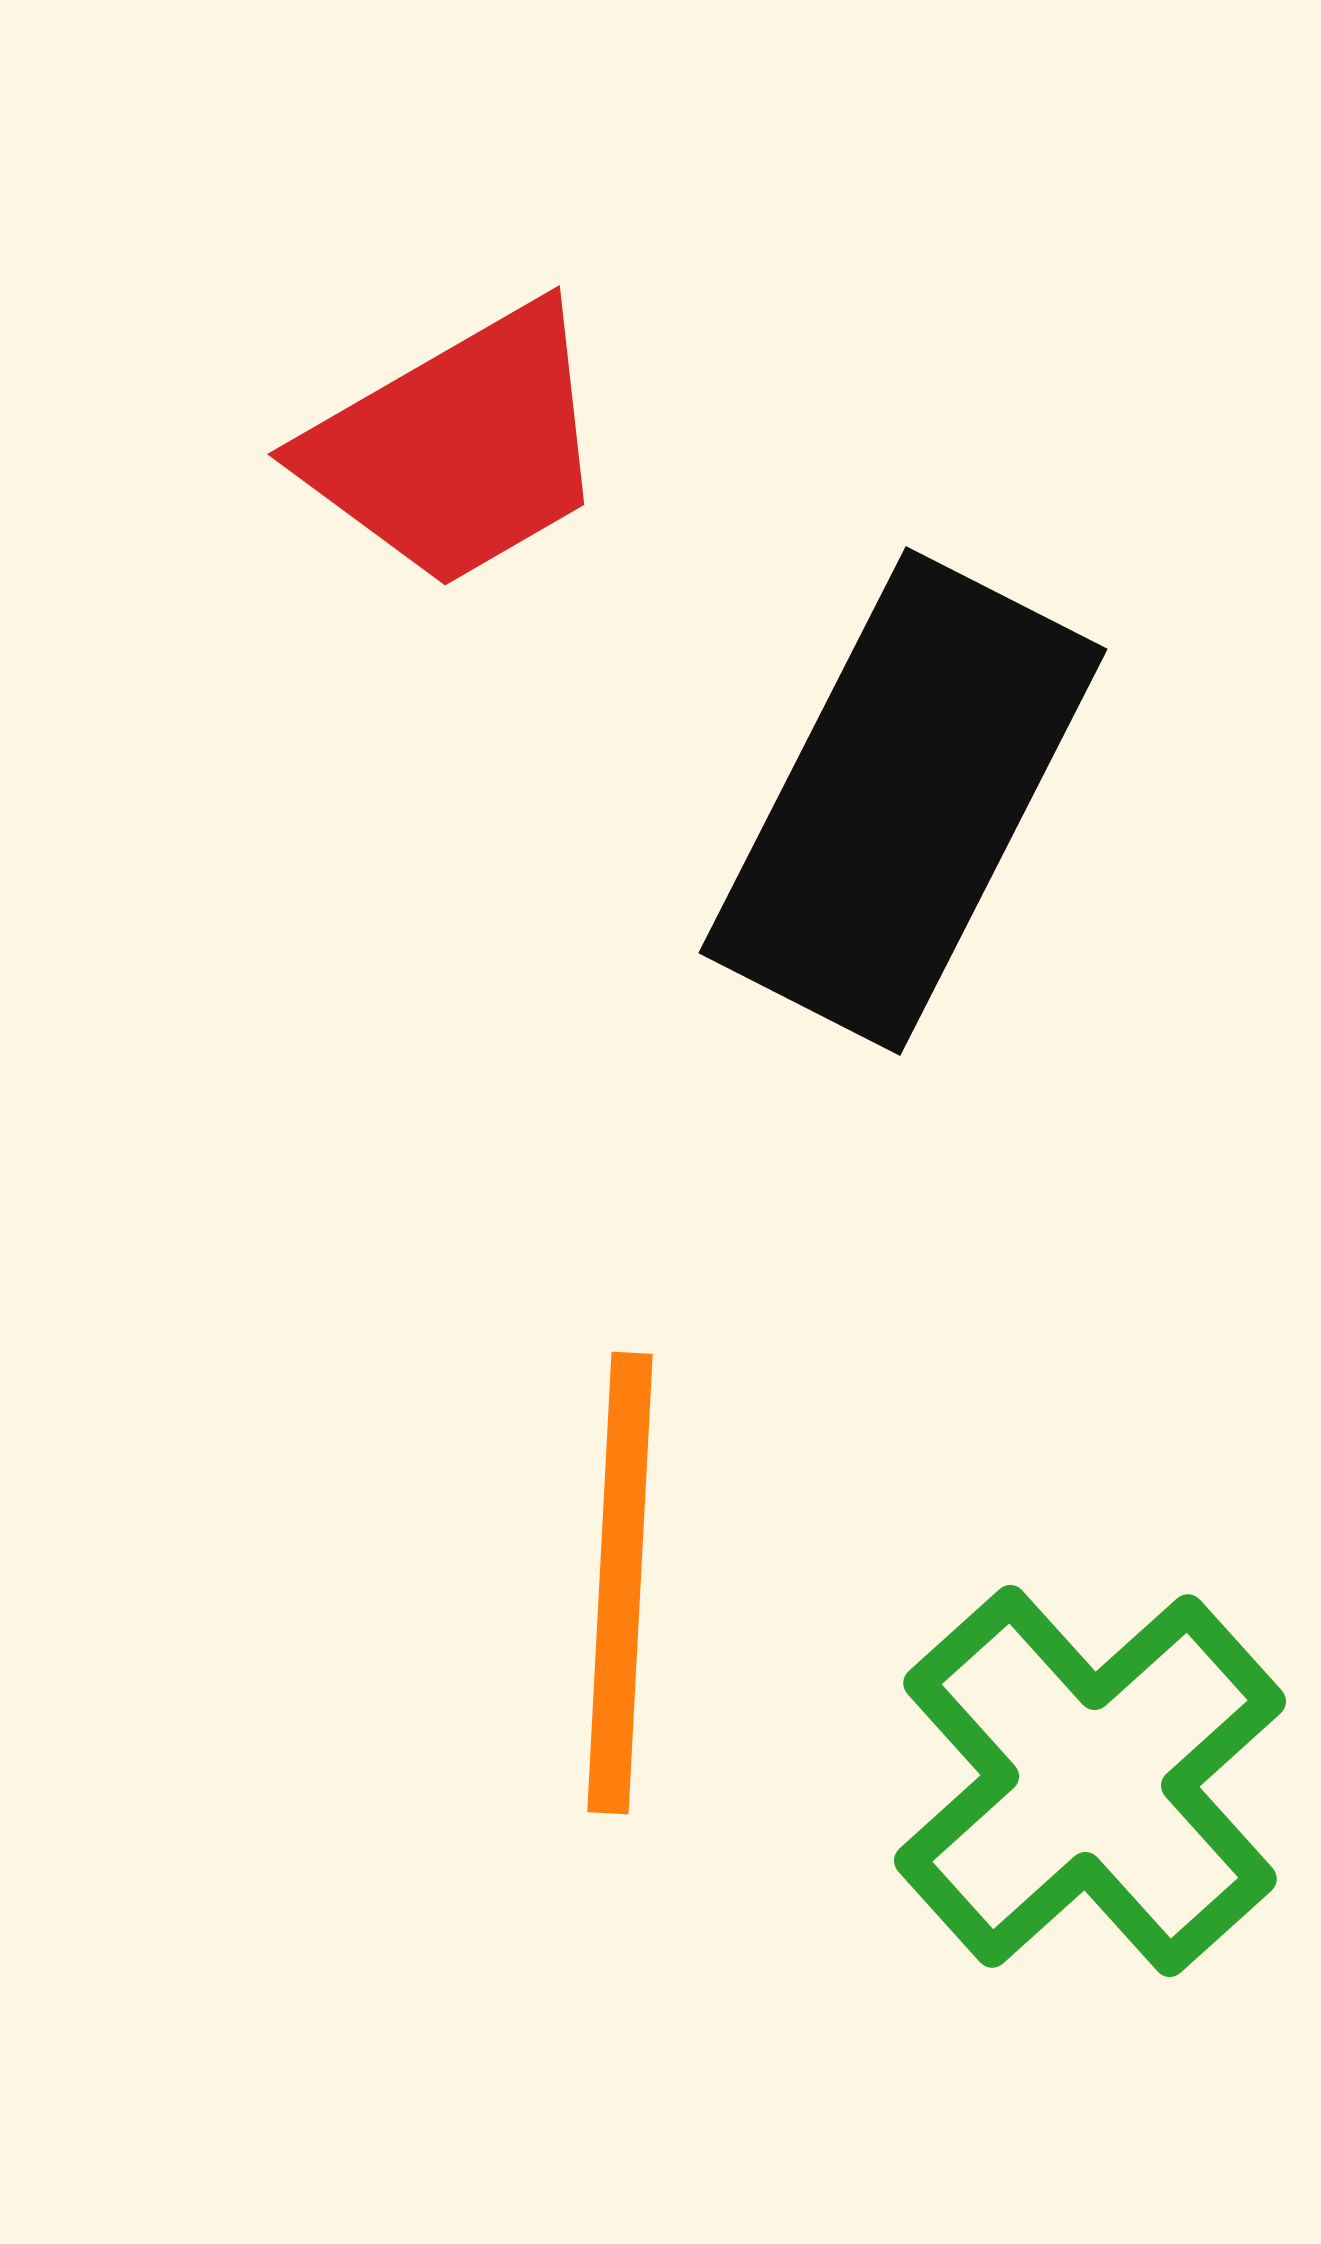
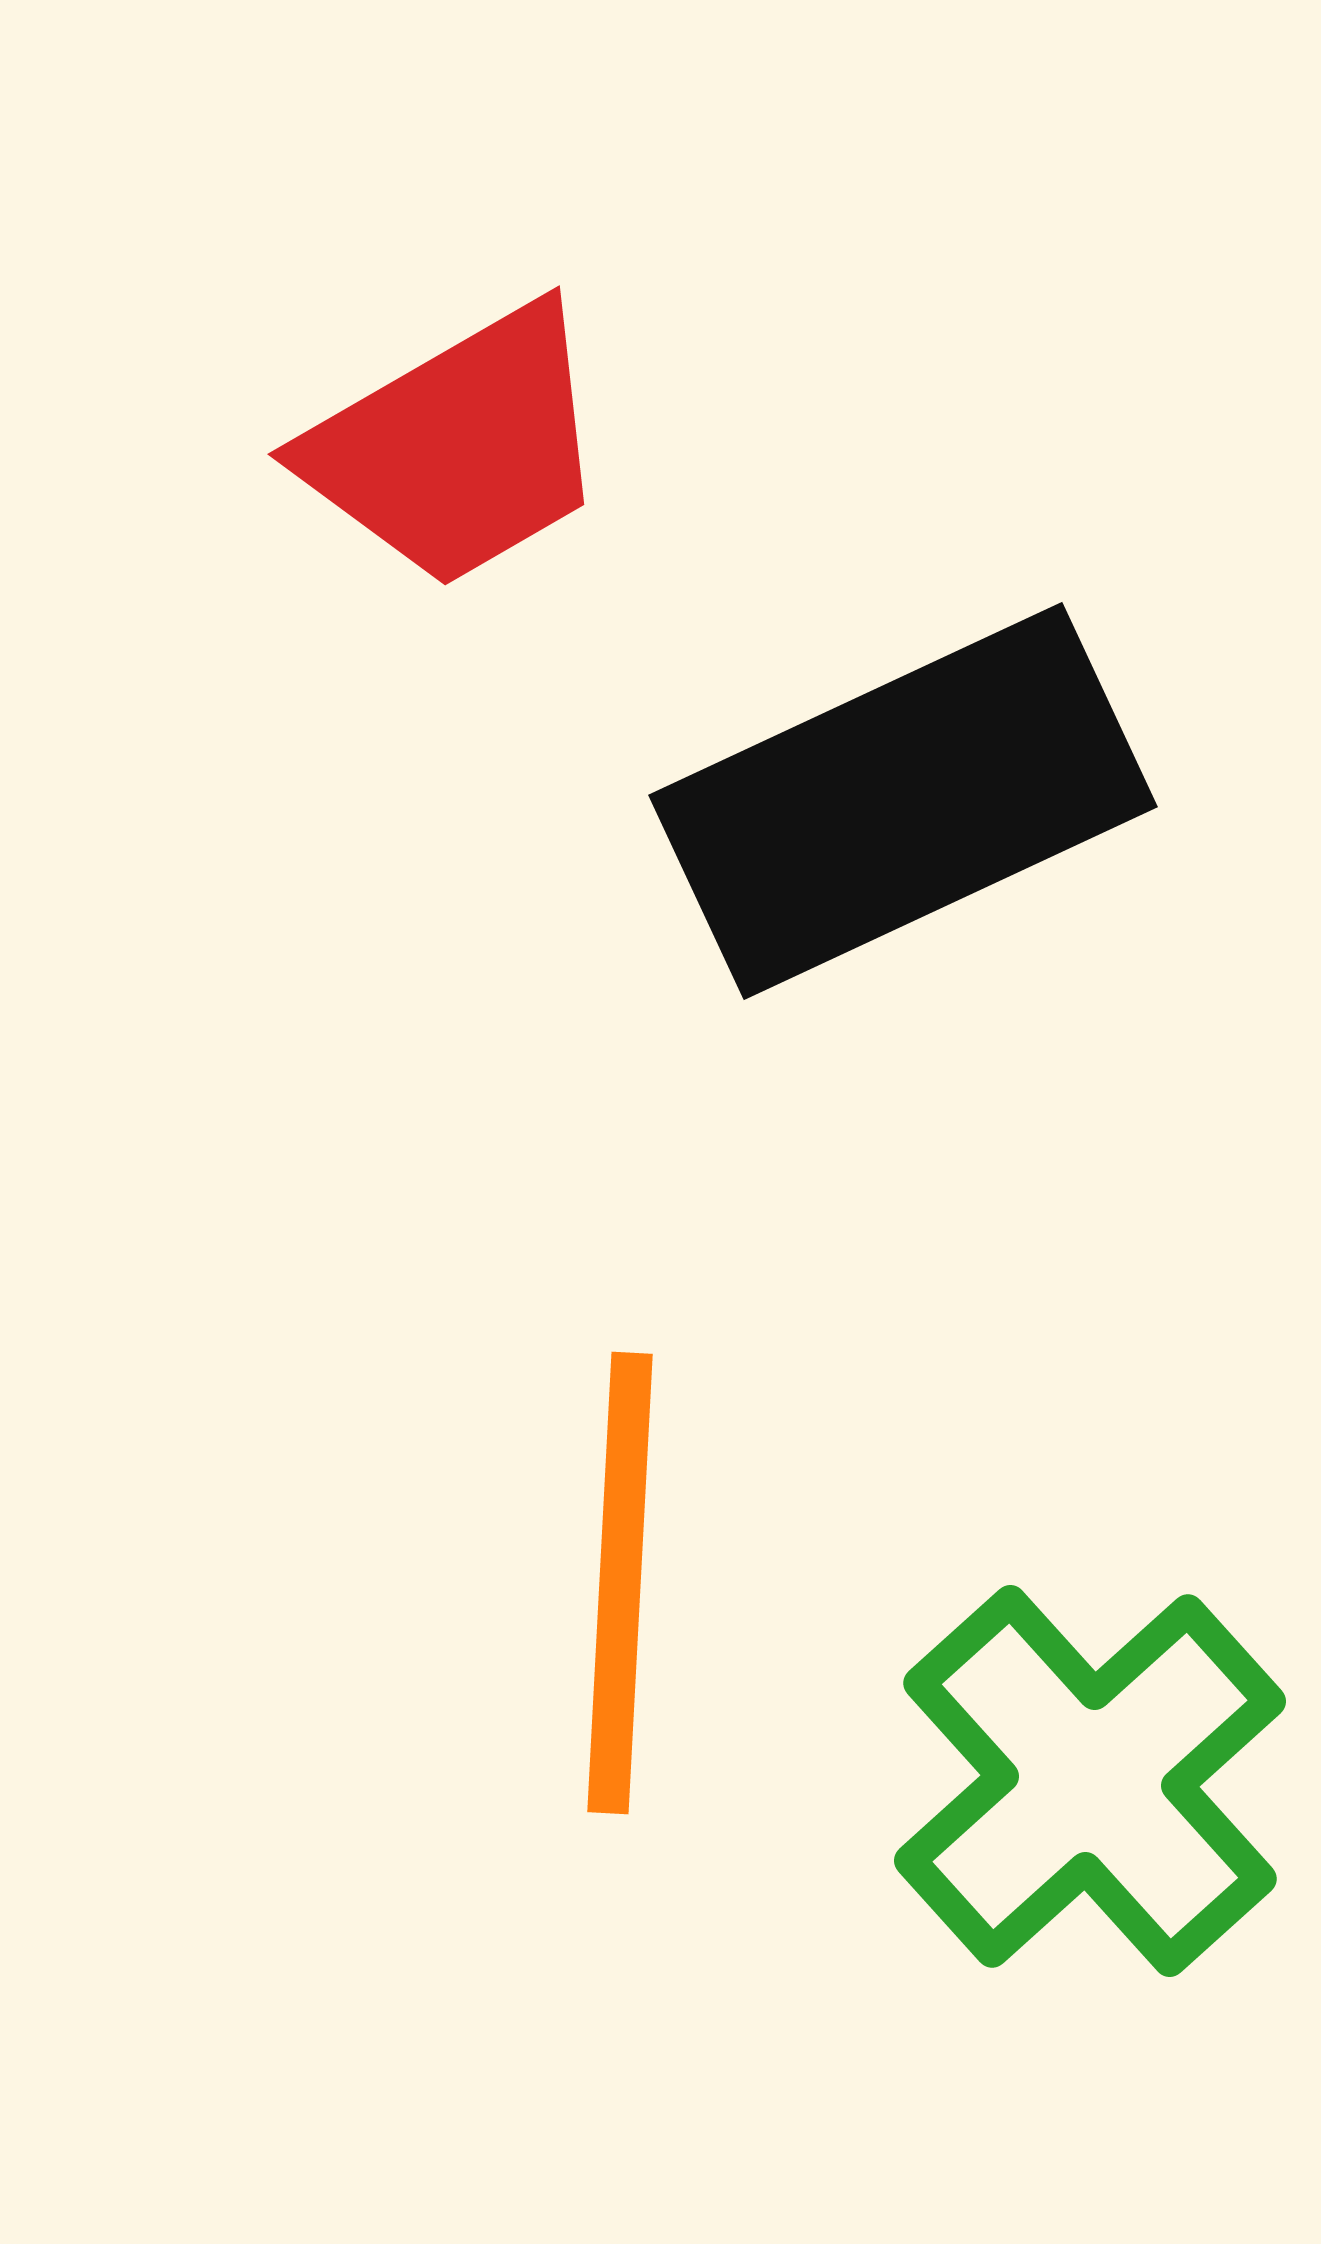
black rectangle: rotated 38 degrees clockwise
